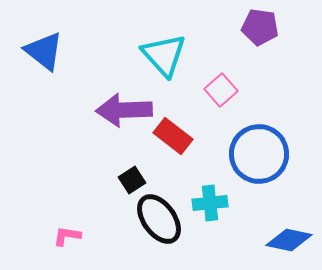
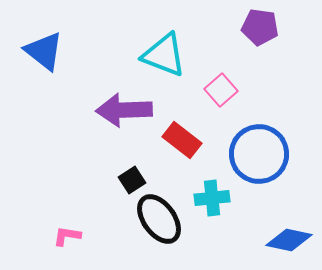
cyan triangle: rotated 27 degrees counterclockwise
red rectangle: moved 9 px right, 4 px down
cyan cross: moved 2 px right, 5 px up
